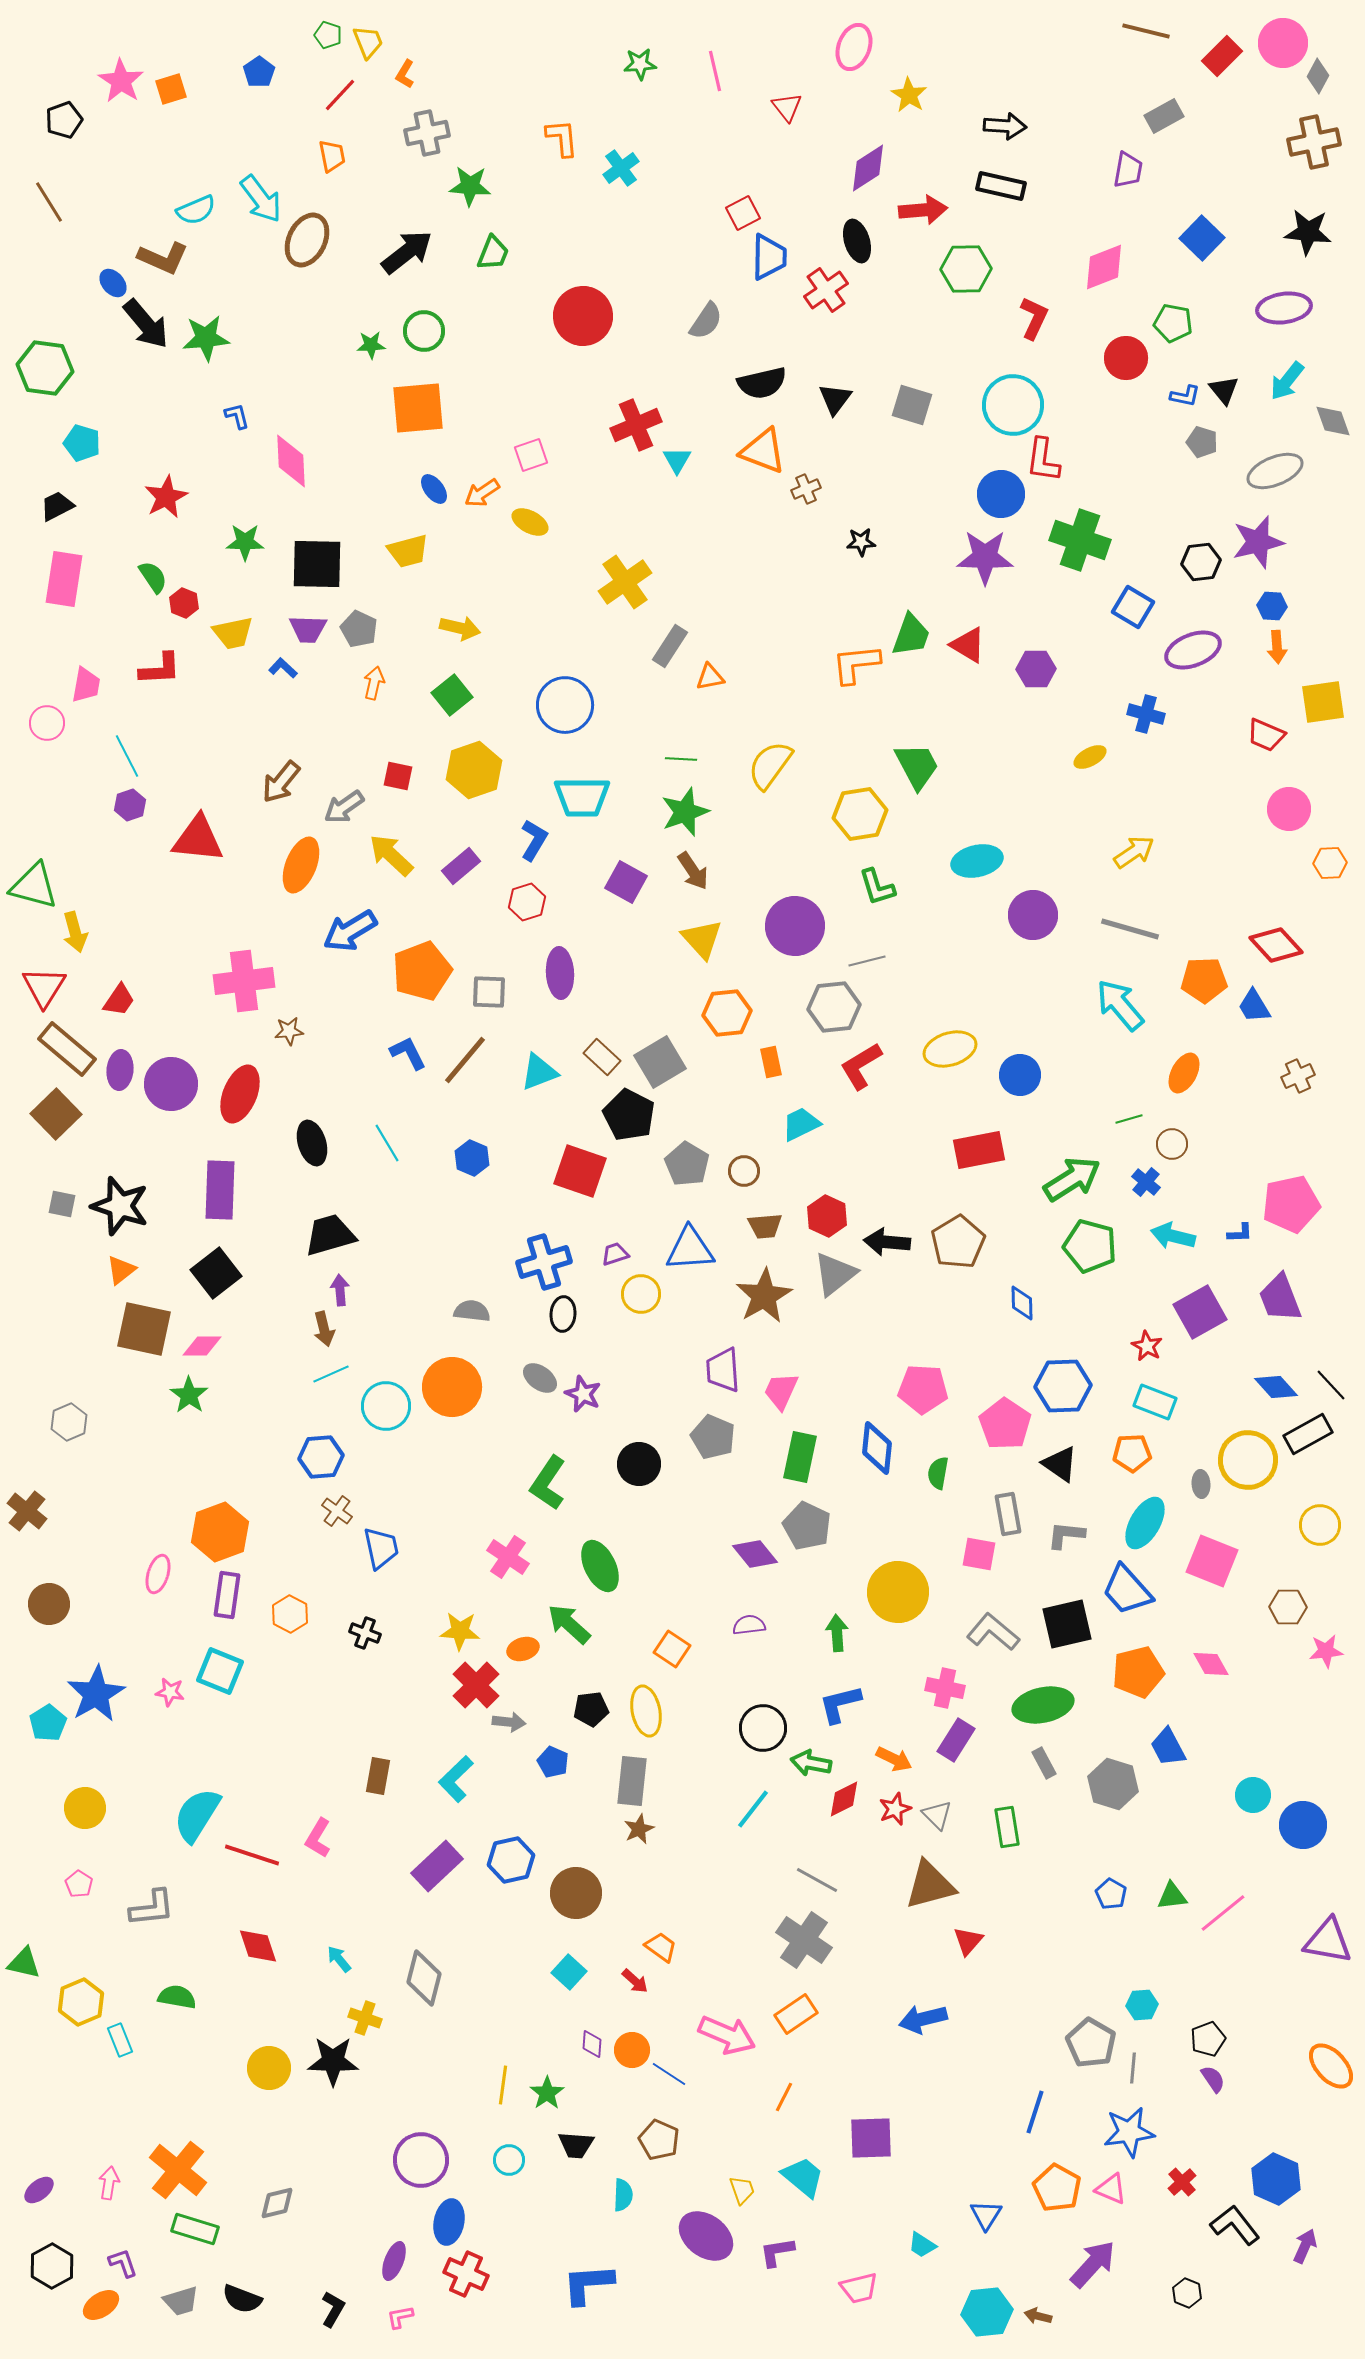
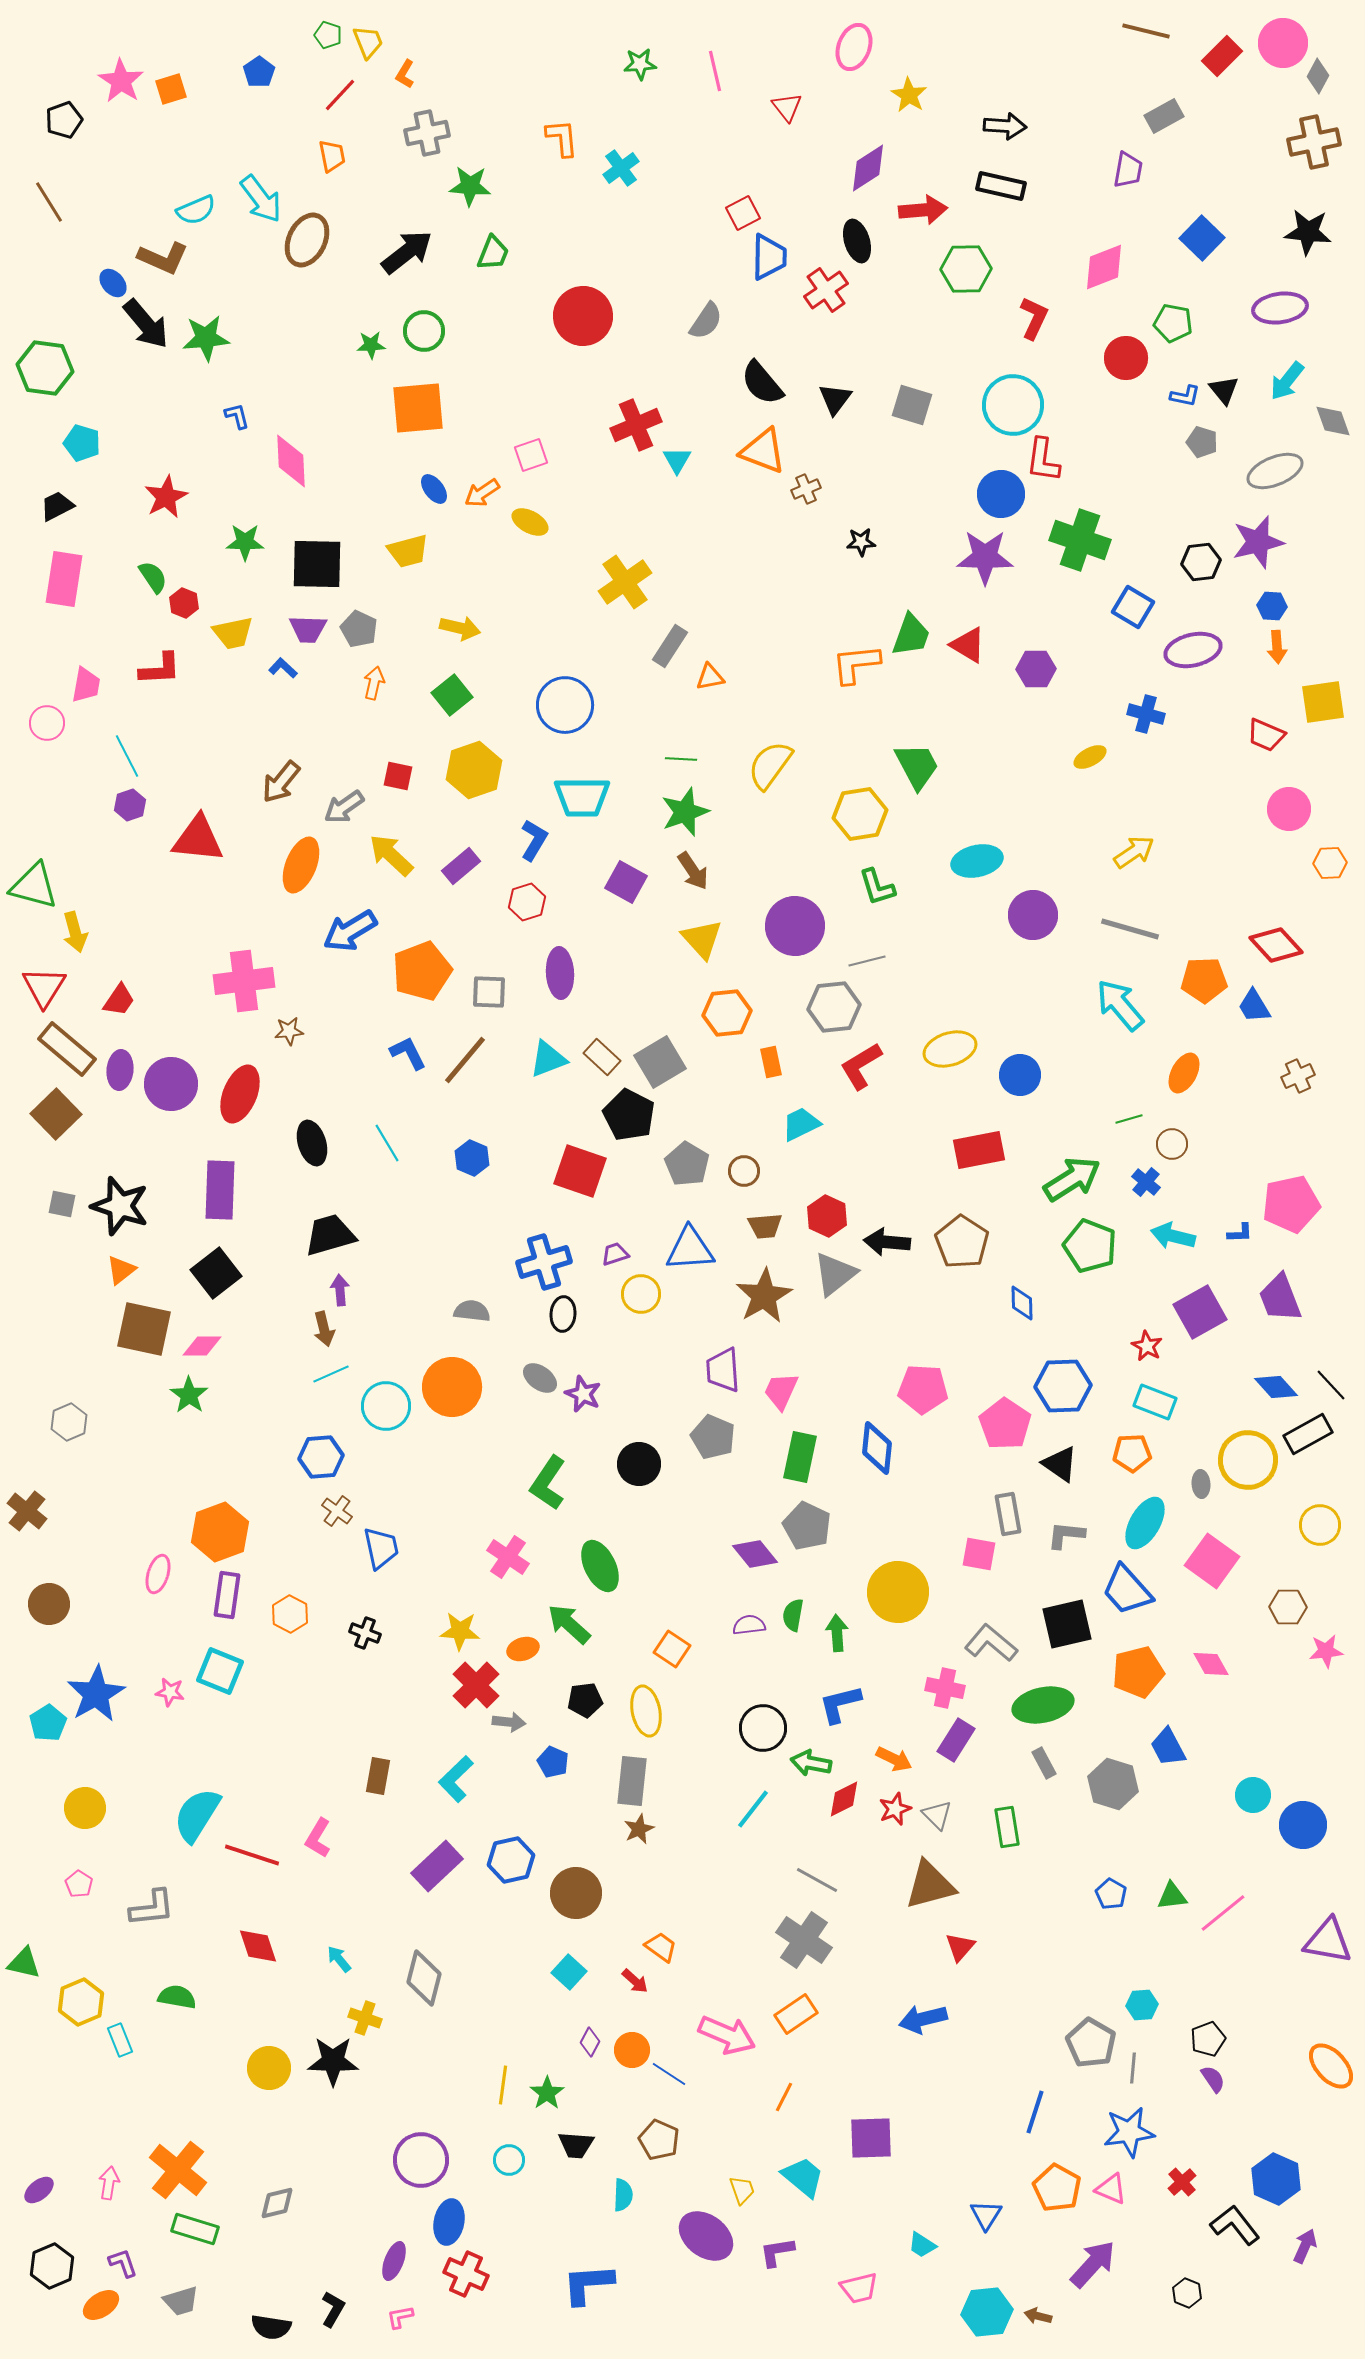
purple ellipse at (1284, 308): moved 4 px left
black semicircle at (762, 383): rotated 63 degrees clockwise
purple ellipse at (1193, 650): rotated 8 degrees clockwise
cyan triangle at (539, 1072): moved 9 px right, 13 px up
brown pentagon at (958, 1242): moved 4 px right; rotated 8 degrees counterclockwise
green pentagon at (1090, 1246): rotated 6 degrees clockwise
green semicircle at (938, 1473): moved 145 px left, 142 px down
pink square at (1212, 1561): rotated 14 degrees clockwise
gray L-shape at (993, 1632): moved 2 px left, 11 px down
black pentagon at (591, 1709): moved 6 px left, 9 px up
red triangle at (968, 1941): moved 8 px left, 6 px down
purple diamond at (592, 2044): moved 2 px left, 2 px up; rotated 24 degrees clockwise
black hexagon at (52, 2266): rotated 6 degrees clockwise
black semicircle at (242, 2299): moved 29 px right, 28 px down; rotated 12 degrees counterclockwise
